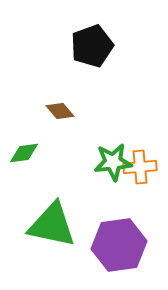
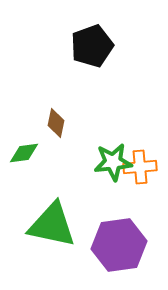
brown diamond: moved 4 px left, 12 px down; rotated 52 degrees clockwise
